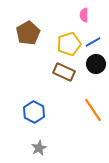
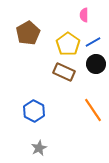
yellow pentagon: moved 1 px left; rotated 20 degrees counterclockwise
blue hexagon: moved 1 px up
